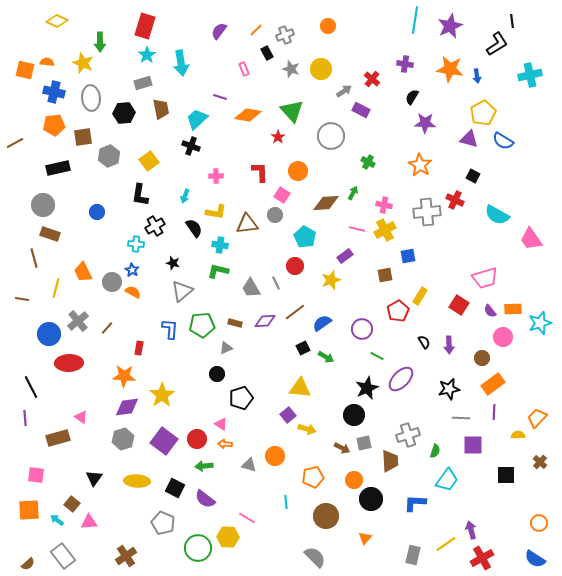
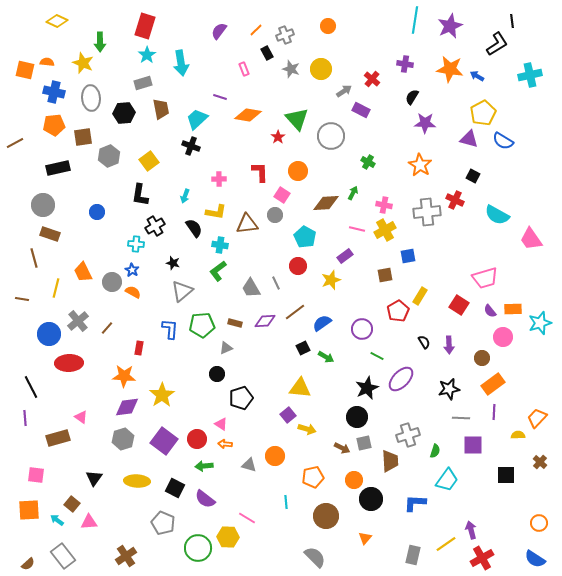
blue arrow at (477, 76): rotated 128 degrees clockwise
green triangle at (292, 111): moved 5 px right, 8 px down
pink cross at (216, 176): moved 3 px right, 3 px down
red circle at (295, 266): moved 3 px right
green L-shape at (218, 271): rotated 50 degrees counterclockwise
black circle at (354, 415): moved 3 px right, 2 px down
